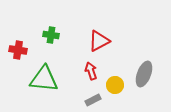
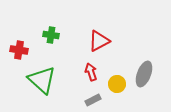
red cross: moved 1 px right
red arrow: moved 1 px down
green triangle: moved 2 px left, 1 px down; rotated 36 degrees clockwise
yellow circle: moved 2 px right, 1 px up
